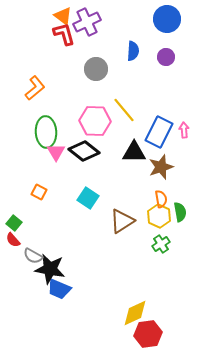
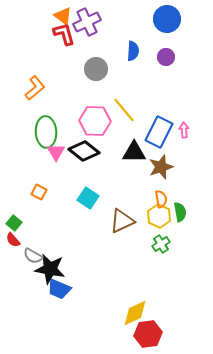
brown triangle: rotated 8 degrees clockwise
